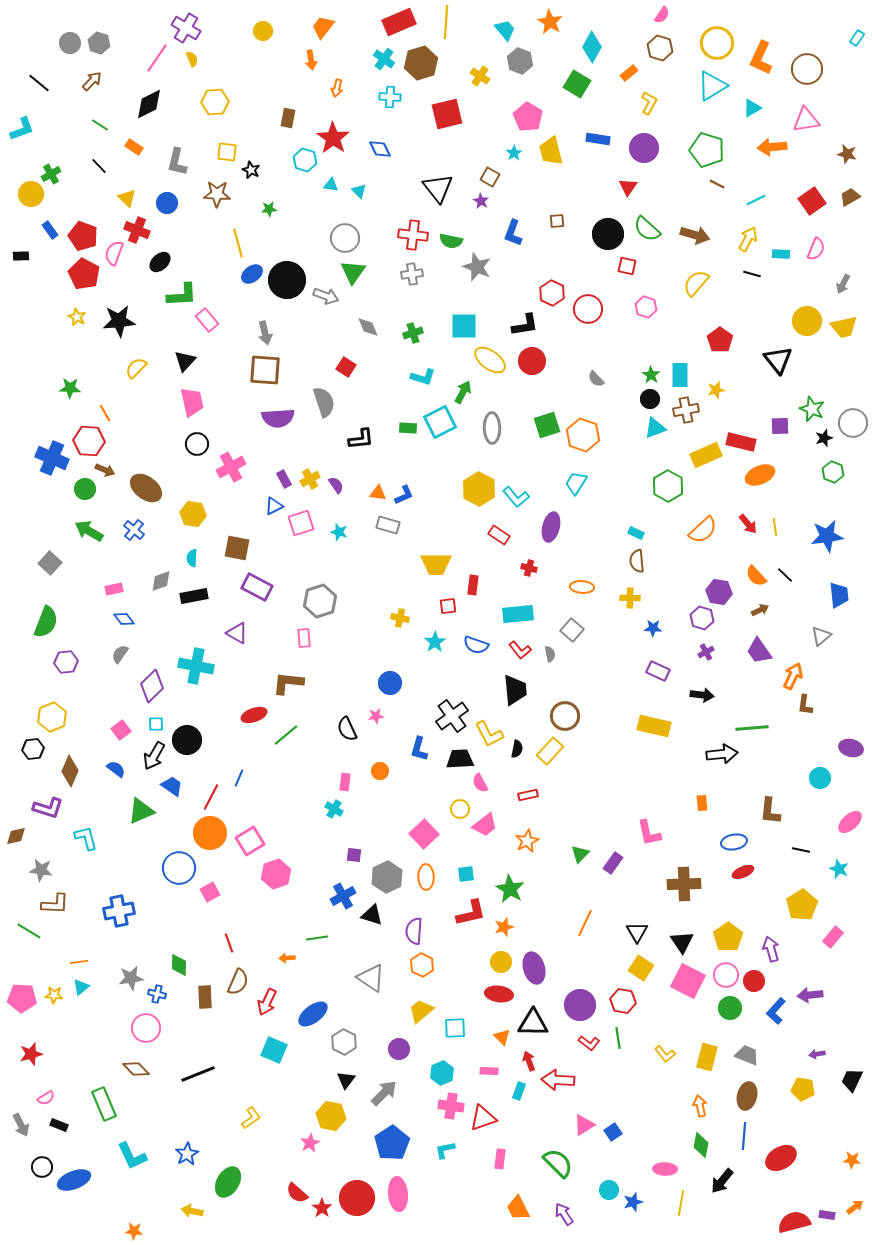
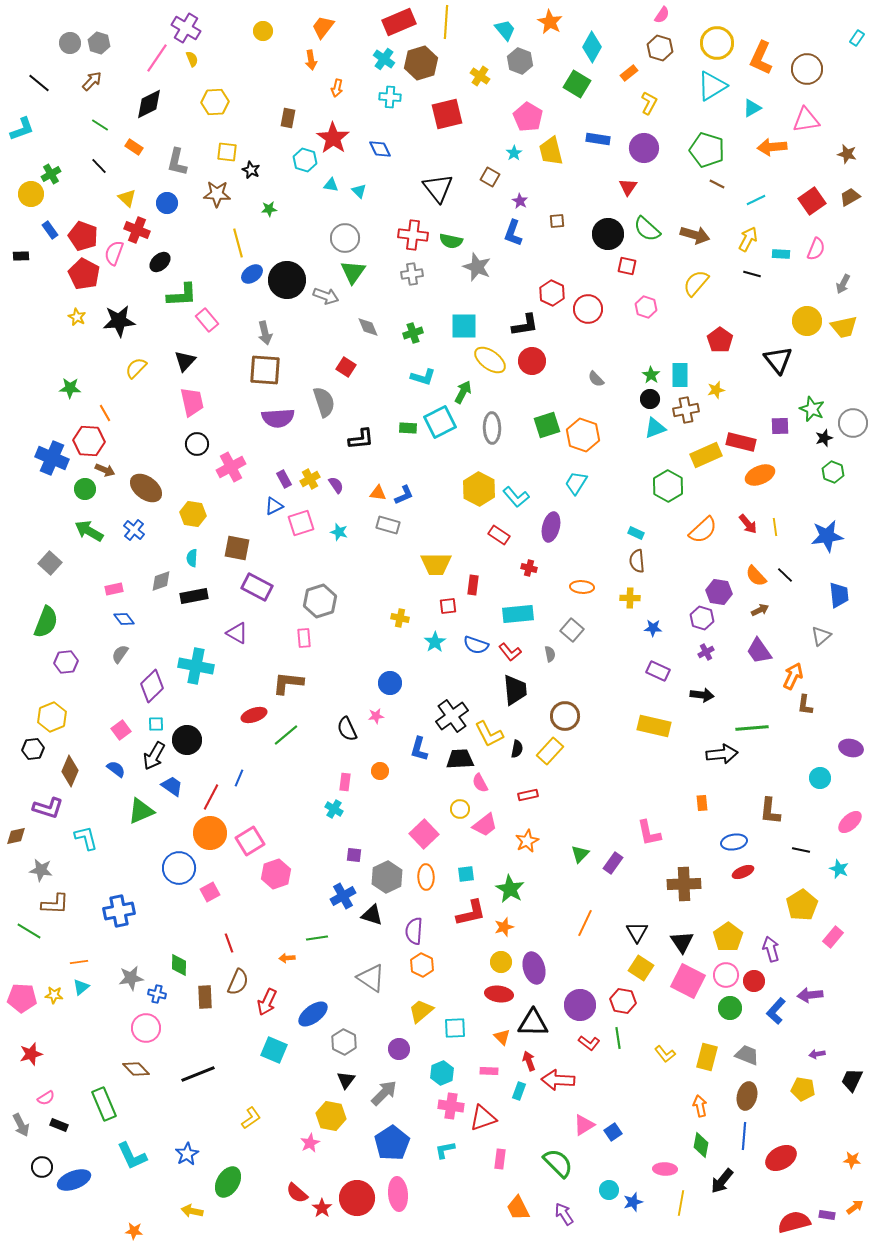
purple star at (481, 201): moved 39 px right
red L-shape at (520, 650): moved 10 px left, 2 px down
